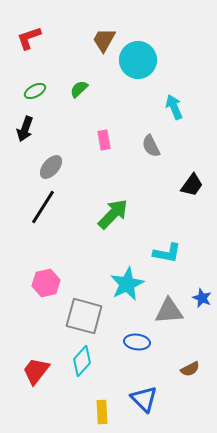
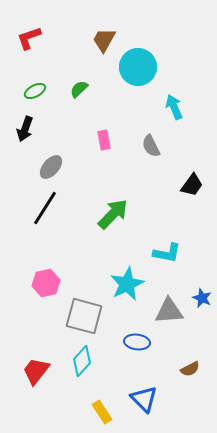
cyan circle: moved 7 px down
black line: moved 2 px right, 1 px down
yellow rectangle: rotated 30 degrees counterclockwise
